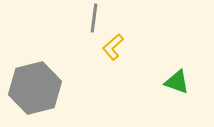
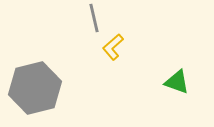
gray line: rotated 20 degrees counterclockwise
